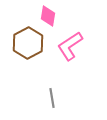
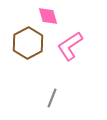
pink diamond: rotated 25 degrees counterclockwise
gray line: rotated 30 degrees clockwise
